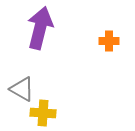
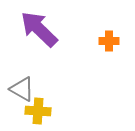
purple arrow: moved 1 px left, 1 px down; rotated 60 degrees counterclockwise
yellow cross: moved 5 px left, 2 px up
